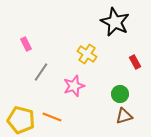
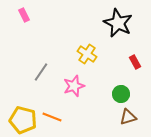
black star: moved 3 px right, 1 px down
pink rectangle: moved 2 px left, 29 px up
green circle: moved 1 px right
brown triangle: moved 4 px right, 1 px down
yellow pentagon: moved 2 px right
